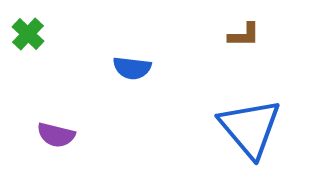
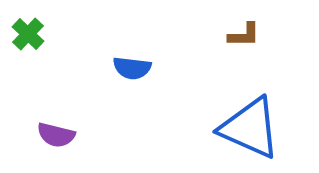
blue triangle: rotated 26 degrees counterclockwise
